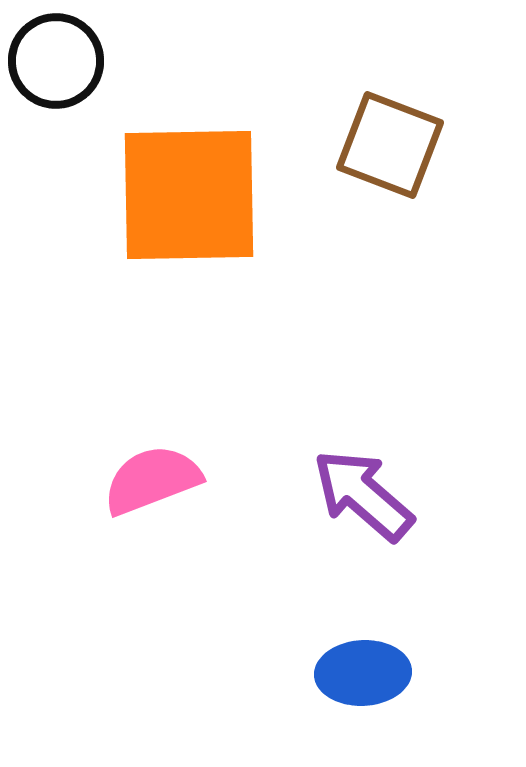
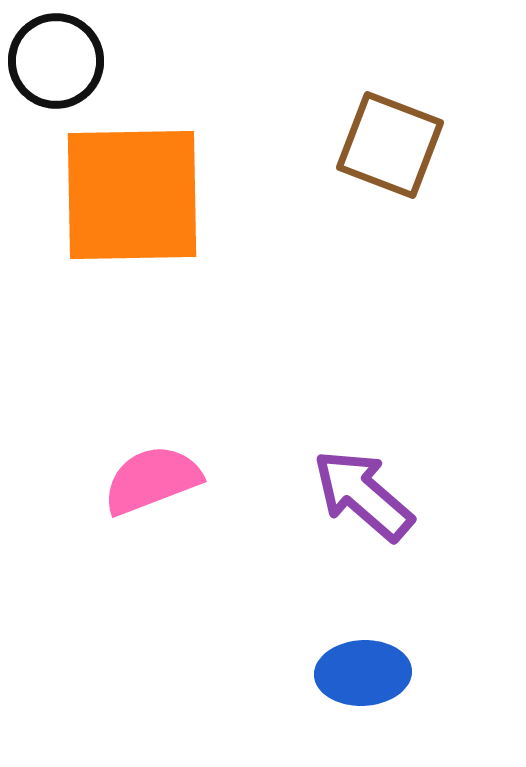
orange square: moved 57 px left
